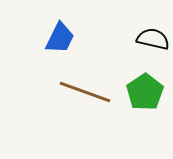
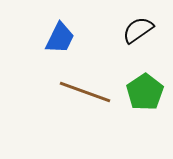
black semicircle: moved 15 px left, 9 px up; rotated 48 degrees counterclockwise
